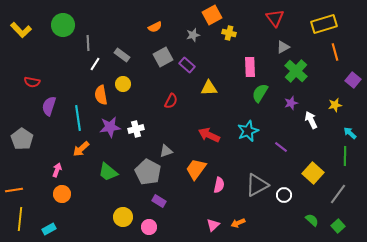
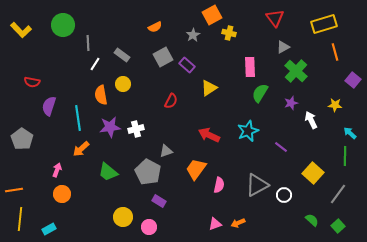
gray star at (193, 35): rotated 16 degrees counterclockwise
yellow triangle at (209, 88): rotated 30 degrees counterclockwise
yellow star at (335, 105): rotated 16 degrees clockwise
pink triangle at (213, 225): moved 2 px right, 1 px up; rotated 24 degrees clockwise
